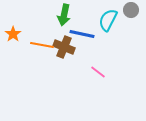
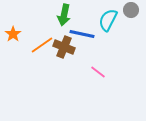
orange line: rotated 45 degrees counterclockwise
